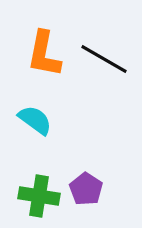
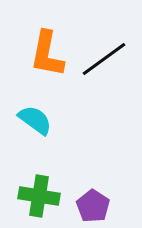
orange L-shape: moved 3 px right
black line: rotated 66 degrees counterclockwise
purple pentagon: moved 7 px right, 17 px down
